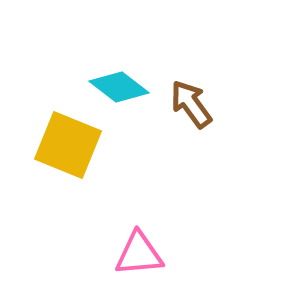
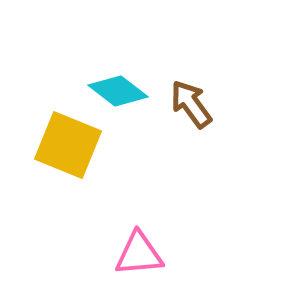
cyan diamond: moved 1 px left, 4 px down
